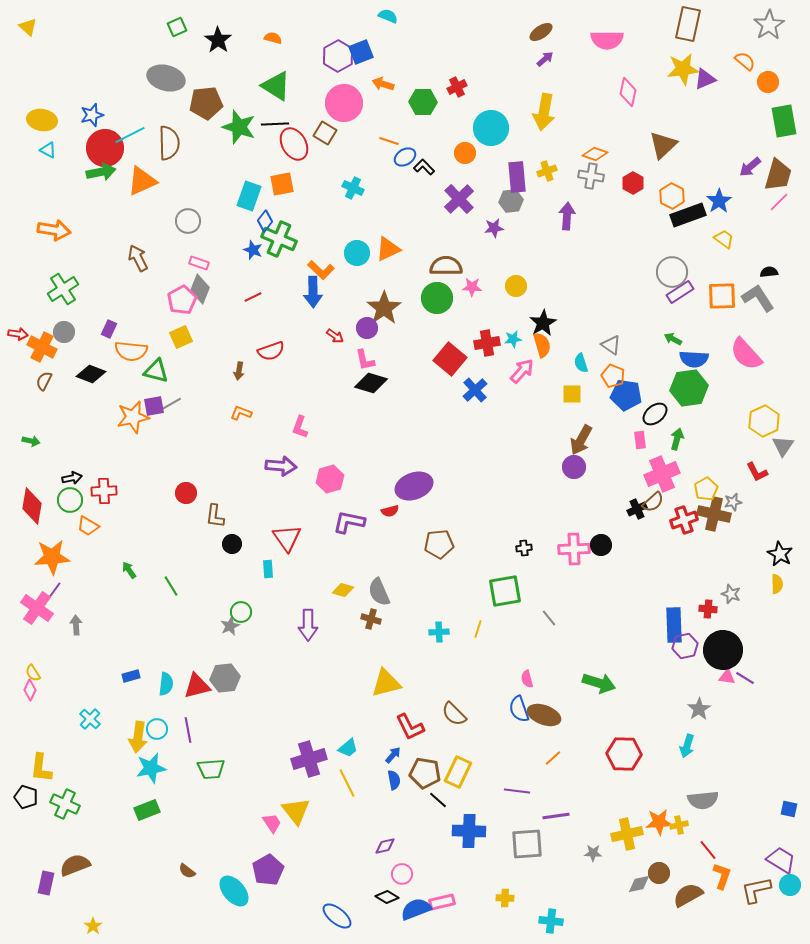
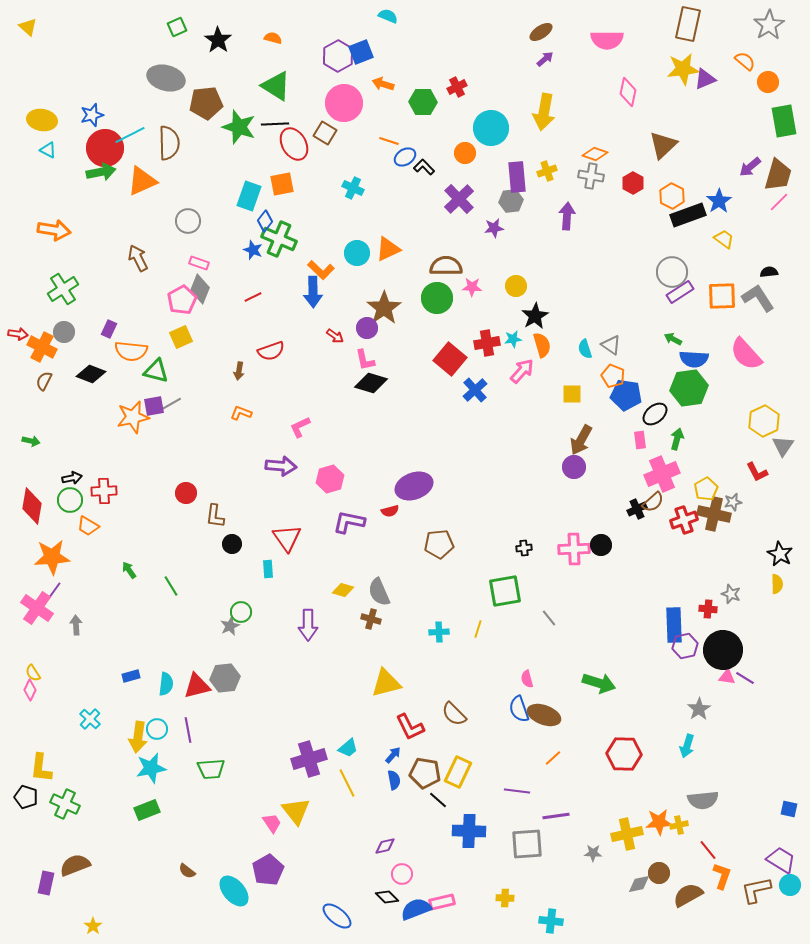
black star at (543, 323): moved 8 px left, 7 px up
cyan semicircle at (581, 363): moved 4 px right, 14 px up
pink L-shape at (300, 427): rotated 45 degrees clockwise
black diamond at (387, 897): rotated 15 degrees clockwise
